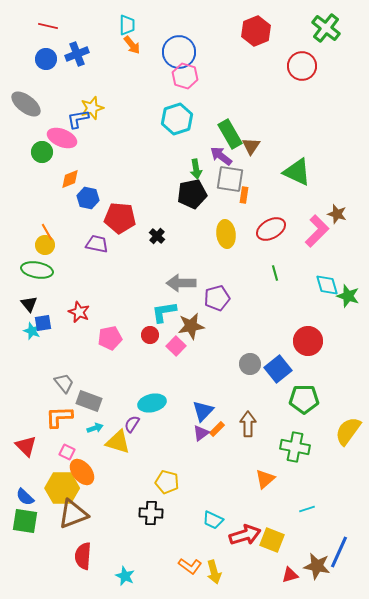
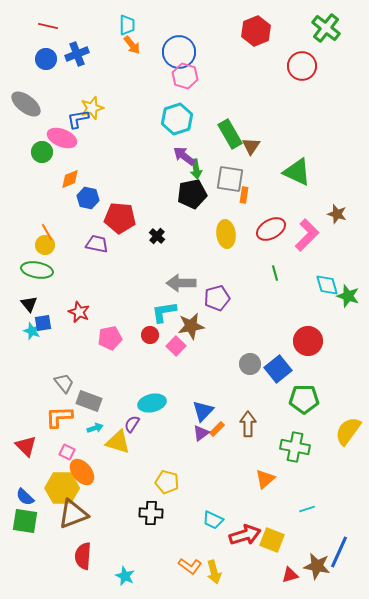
purple arrow at (221, 156): moved 37 px left
pink L-shape at (317, 231): moved 10 px left, 4 px down
